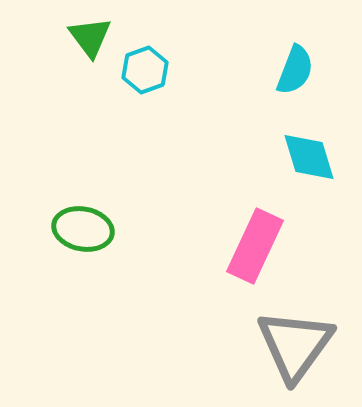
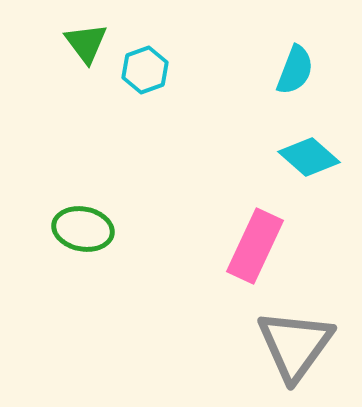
green triangle: moved 4 px left, 6 px down
cyan diamond: rotated 32 degrees counterclockwise
